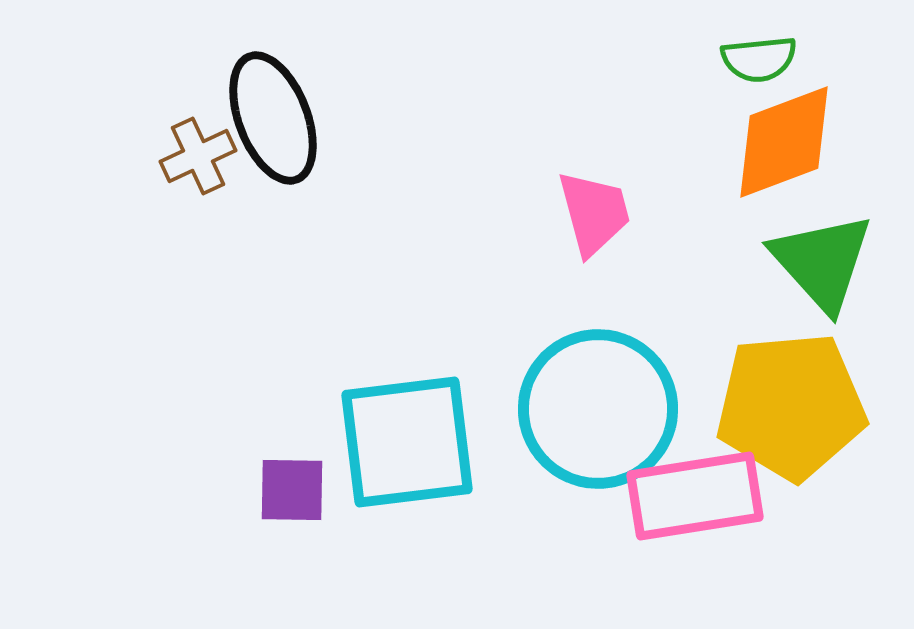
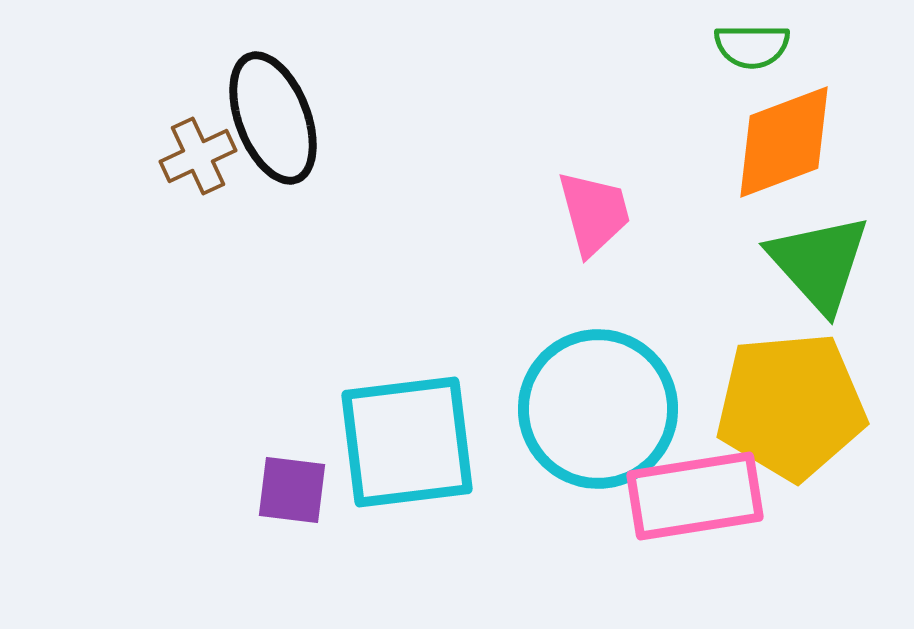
green semicircle: moved 7 px left, 13 px up; rotated 6 degrees clockwise
green triangle: moved 3 px left, 1 px down
purple square: rotated 6 degrees clockwise
